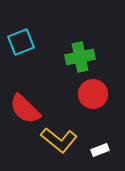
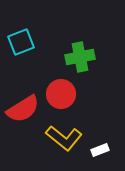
red circle: moved 32 px left
red semicircle: moved 2 px left; rotated 76 degrees counterclockwise
yellow L-shape: moved 5 px right, 2 px up
